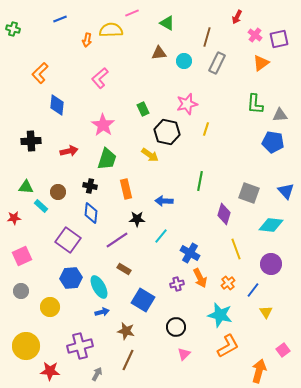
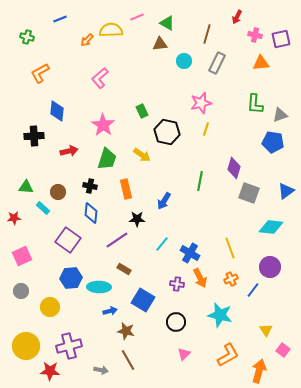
pink line at (132, 13): moved 5 px right, 4 px down
green cross at (13, 29): moved 14 px right, 8 px down
pink cross at (255, 35): rotated 24 degrees counterclockwise
brown line at (207, 37): moved 3 px up
purple square at (279, 39): moved 2 px right
orange arrow at (87, 40): rotated 32 degrees clockwise
brown triangle at (159, 53): moved 1 px right, 9 px up
orange triangle at (261, 63): rotated 30 degrees clockwise
orange L-shape at (40, 73): rotated 15 degrees clockwise
pink star at (187, 104): moved 14 px right, 1 px up
blue diamond at (57, 105): moved 6 px down
green rectangle at (143, 109): moved 1 px left, 2 px down
gray triangle at (280, 115): rotated 14 degrees counterclockwise
black cross at (31, 141): moved 3 px right, 5 px up
yellow arrow at (150, 155): moved 8 px left
blue triangle at (286, 191): rotated 36 degrees clockwise
blue arrow at (164, 201): rotated 60 degrees counterclockwise
cyan rectangle at (41, 206): moved 2 px right, 2 px down
purple diamond at (224, 214): moved 10 px right, 46 px up
cyan diamond at (271, 225): moved 2 px down
cyan line at (161, 236): moved 1 px right, 8 px down
yellow line at (236, 249): moved 6 px left, 1 px up
purple circle at (271, 264): moved 1 px left, 3 px down
orange cross at (228, 283): moved 3 px right, 4 px up; rotated 16 degrees clockwise
purple cross at (177, 284): rotated 24 degrees clockwise
cyan ellipse at (99, 287): rotated 60 degrees counterclockwise
blue arrow at (102, 312): moved 8 px right, 1 px up
yellow triangle at (266, 312): moved 18 px down
black circle at (176, 327): moved 5 px up
purple cross at (80, 346): moved 11 px left
orange L-shape at (228, 346): moved 9 px down
pink square at (283, 350): rotated 16 degrees counterclockwise
brown line at (128, 360): rotated 55 degrees counterclockwise
gray arrow at (97, 374): moved 4 px right, 4 px up; rotated 72 degrees clockwise
